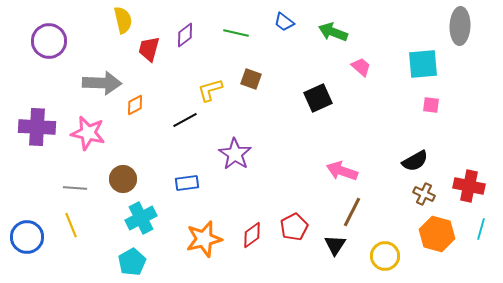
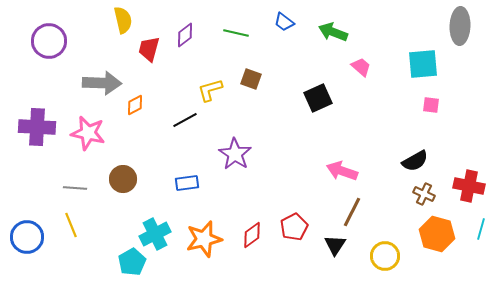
cyan cross: moved 14 px right, 16 px down
